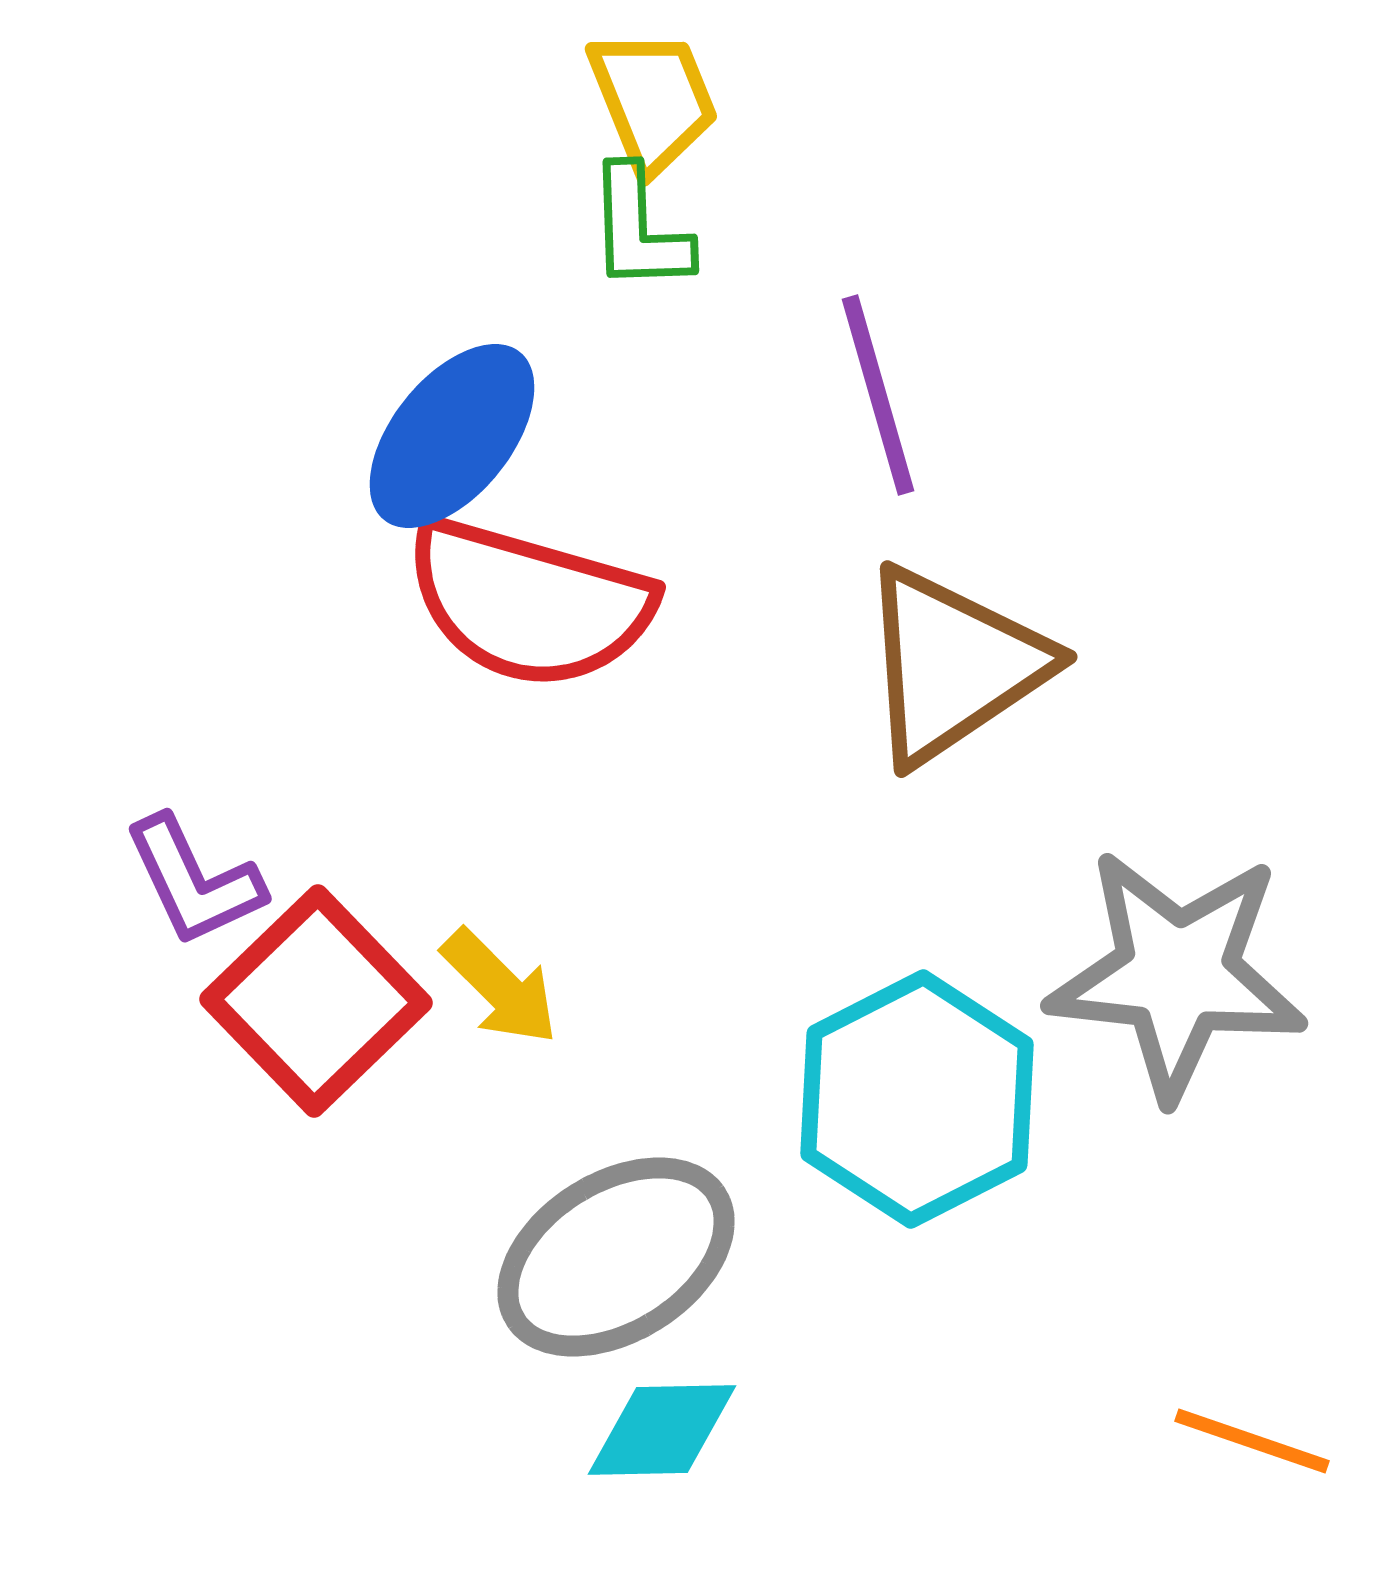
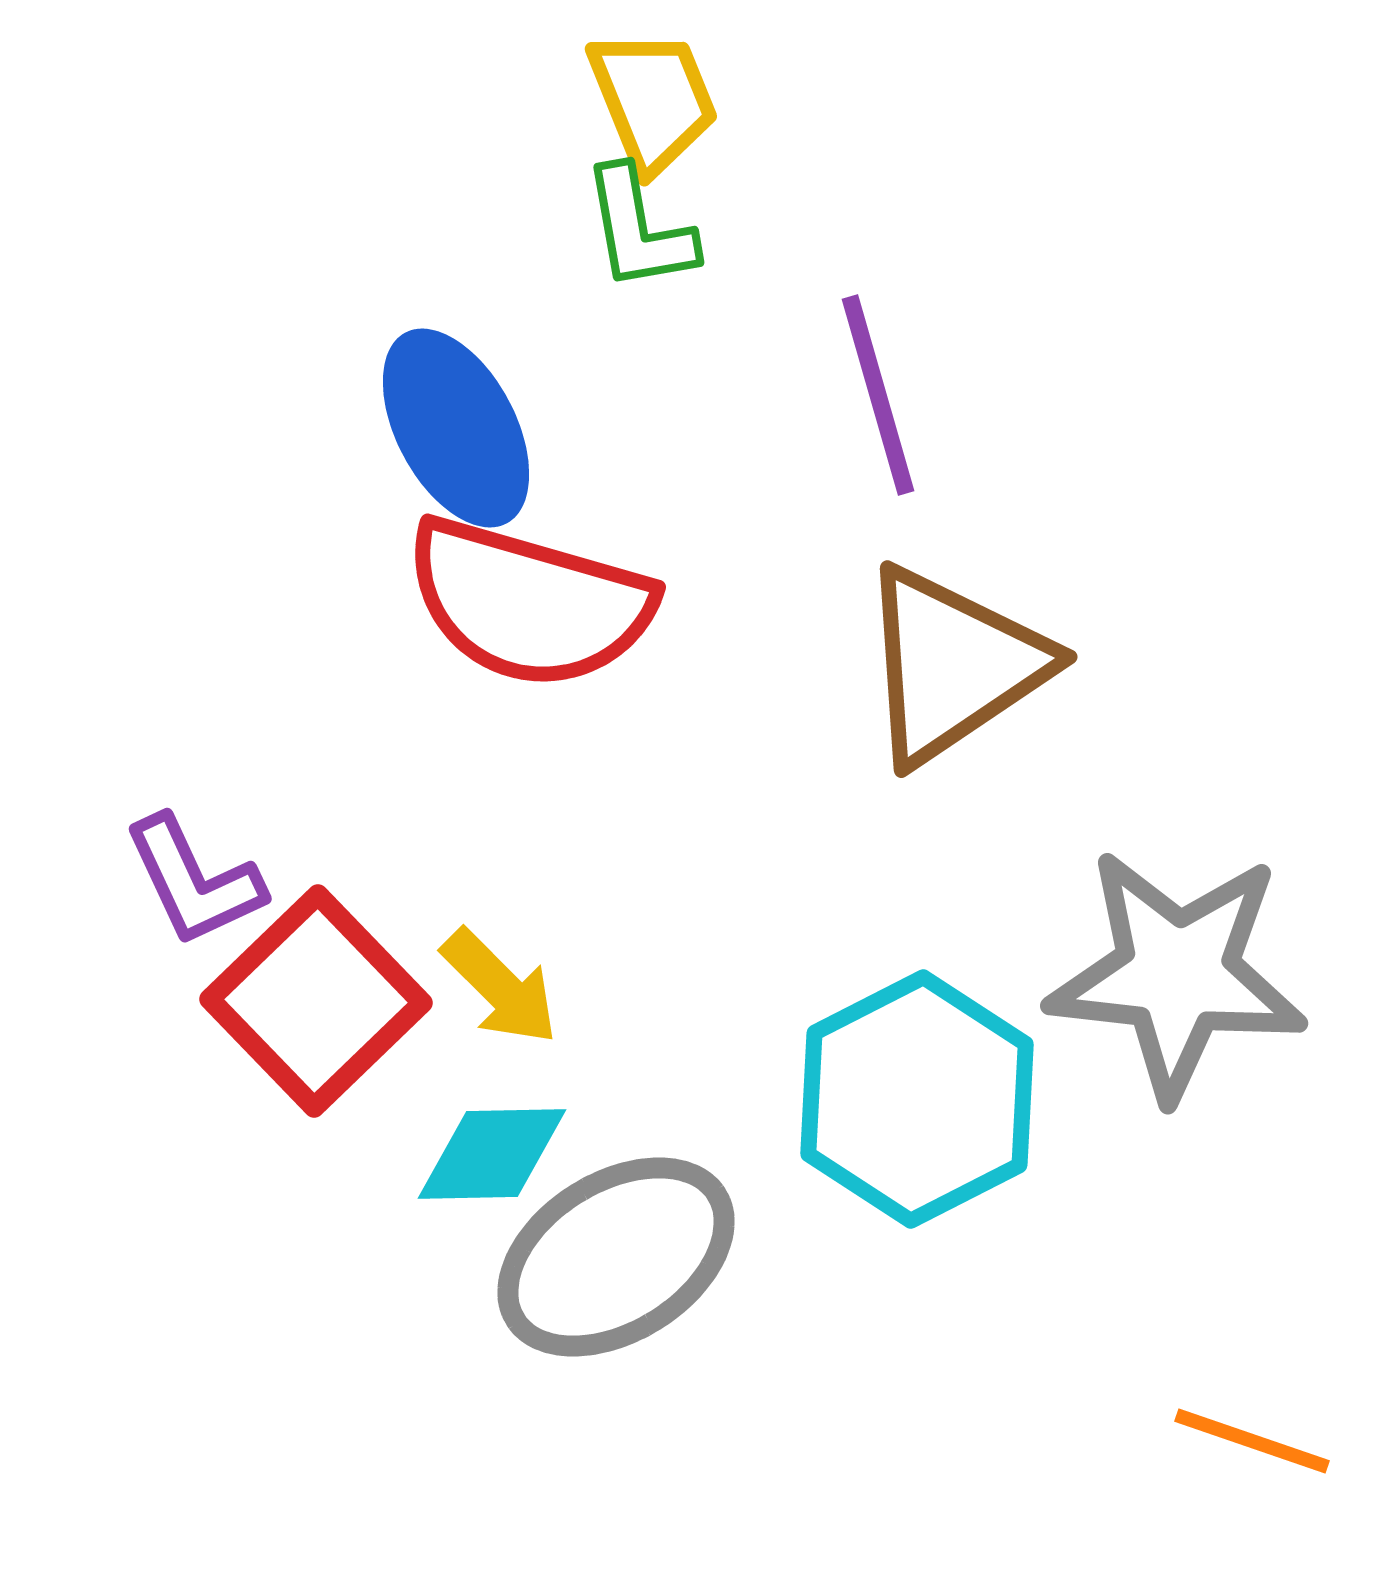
green L-shape: rotated 8 degrees counterclockwise
blue ellipse: moved 4 px right, 8 px up; rotated 67 degrees counterclockwise
cyan diamond: moved 170 px left, 276 px up
